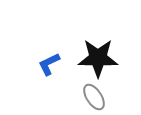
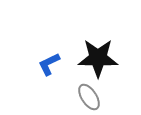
gray ellipse: moved 5 px left
